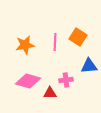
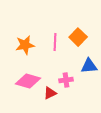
orange square: rotated 12 degrees clockwise
red triangle: rotated 24 degrees counterclockwise
